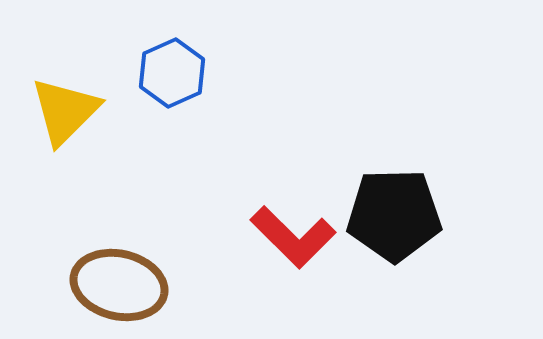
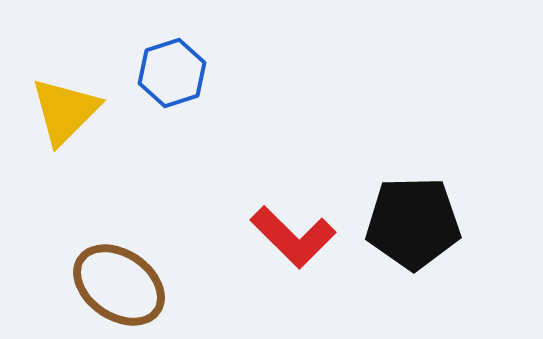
blue hexagon: rotated 6 degrees clockwise
black pentagon: moved 19 px right, 8 px down
brown ellipse: rotated 22 degrees clockwise
